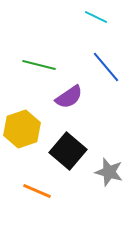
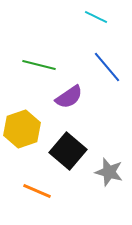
blue line: moved 1 px right
